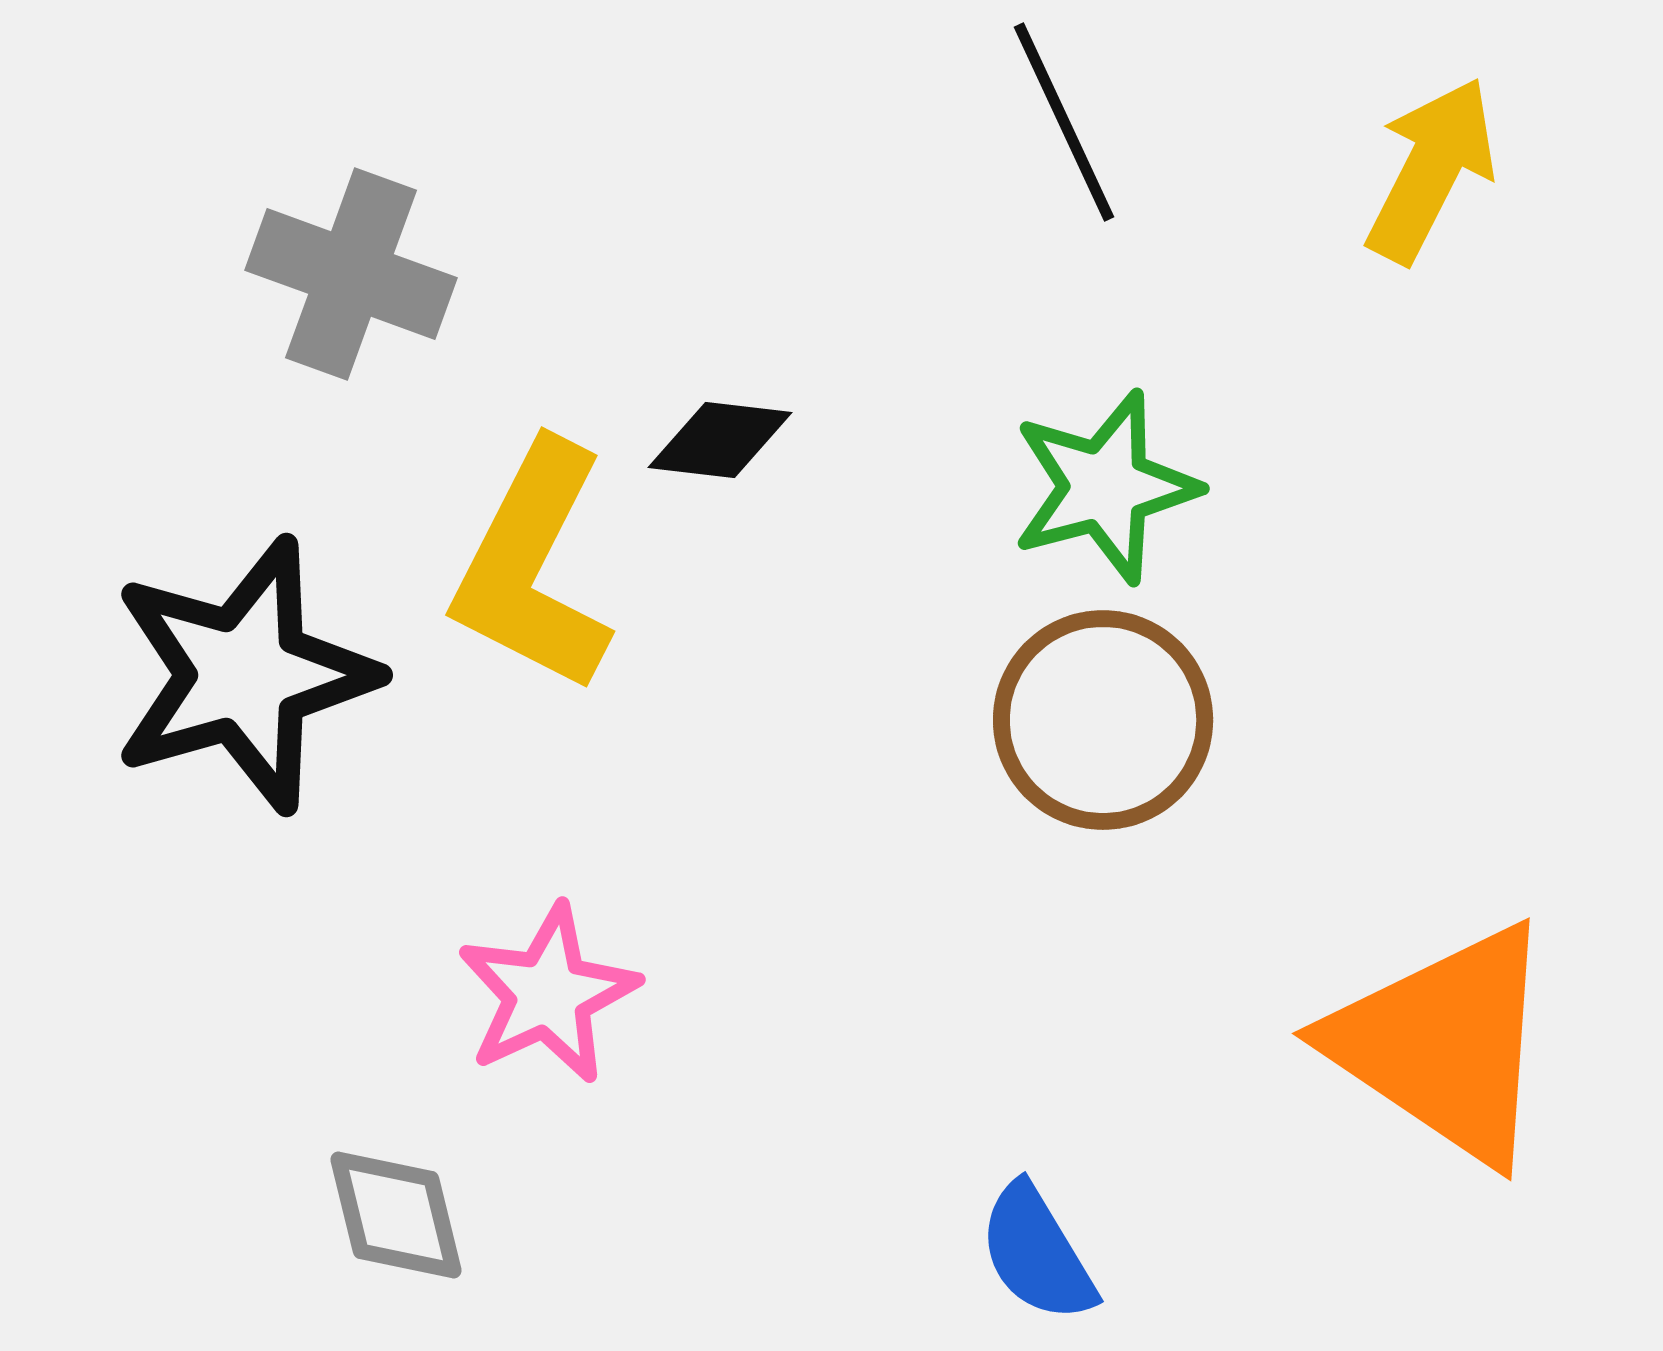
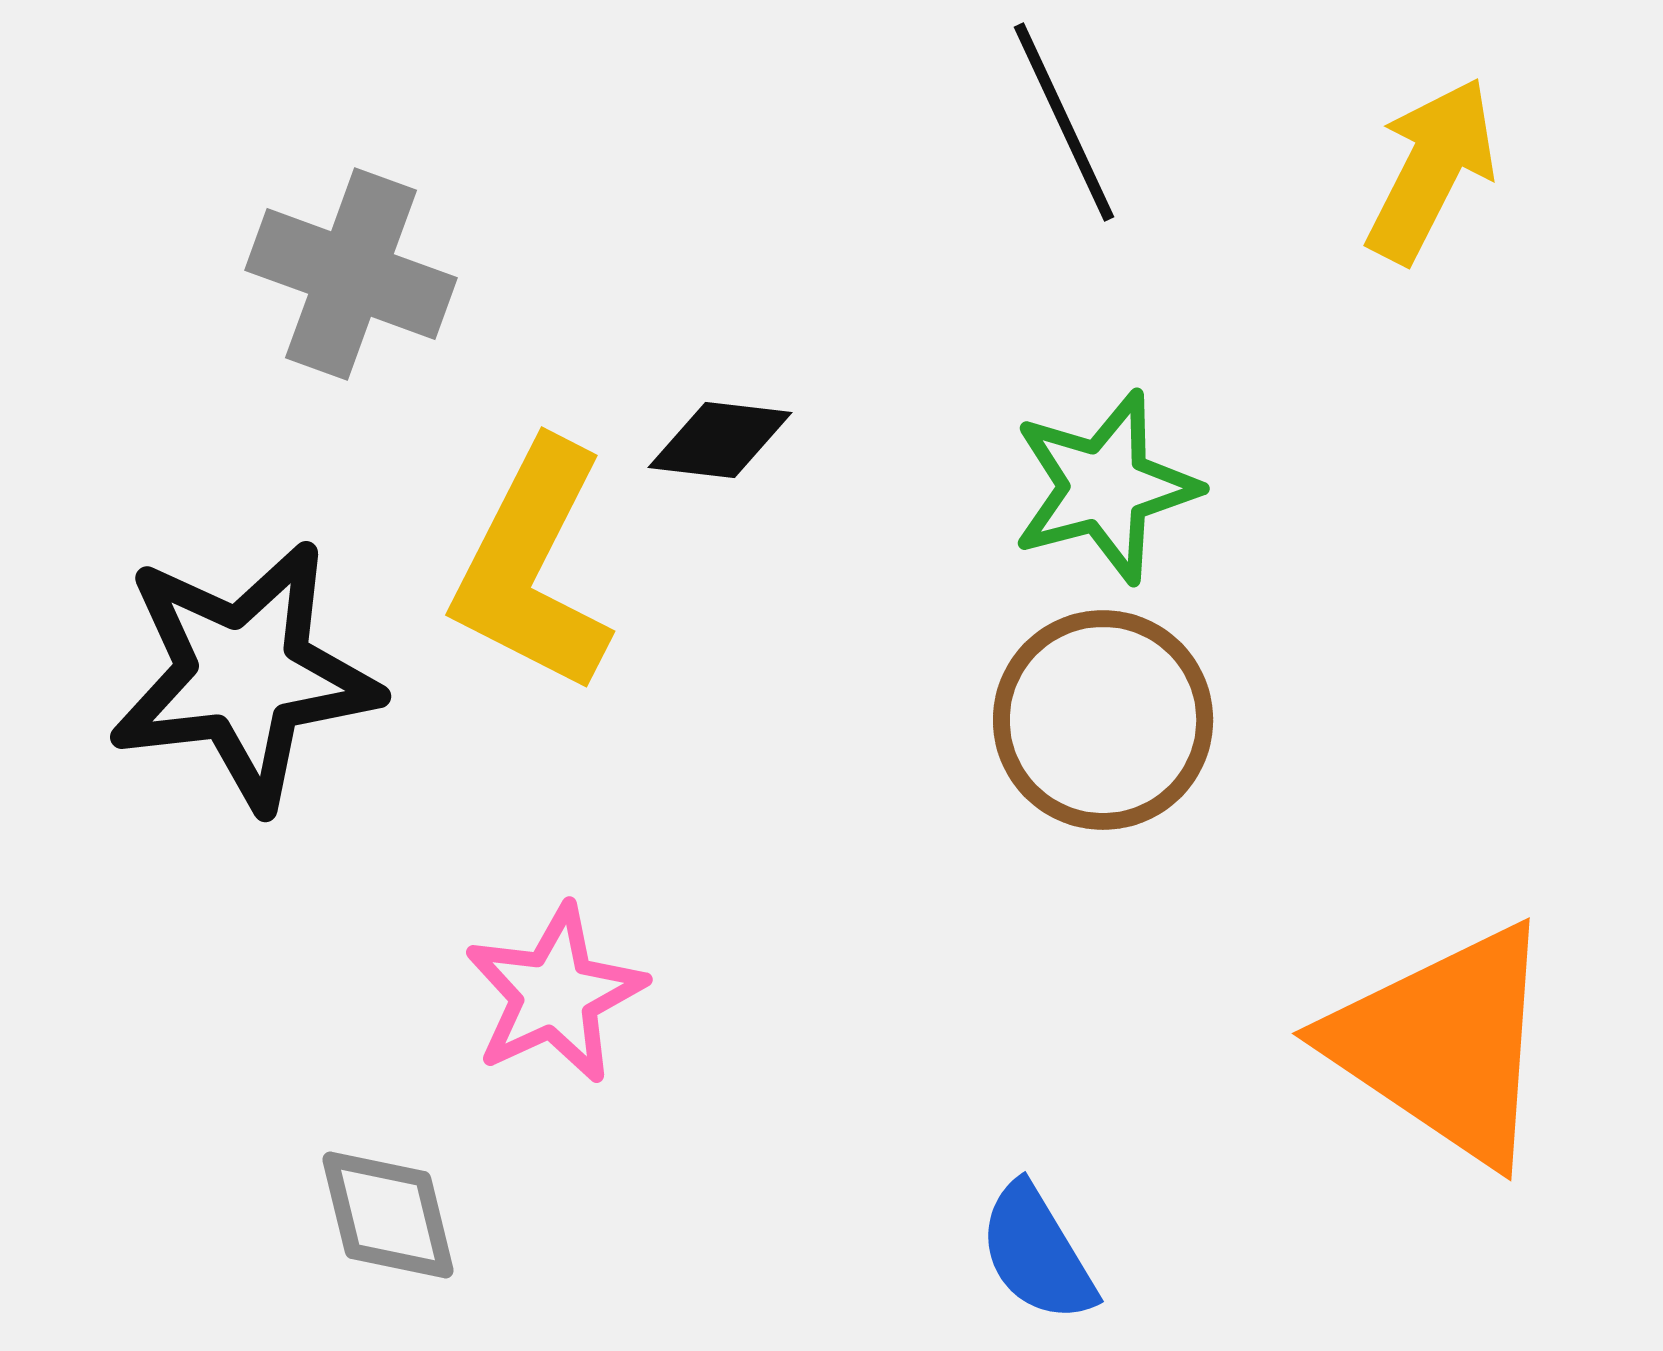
black star: rotated 9 degrees clockwise
pink star: moved 7 px right
gray diamond: moved 8 px left
